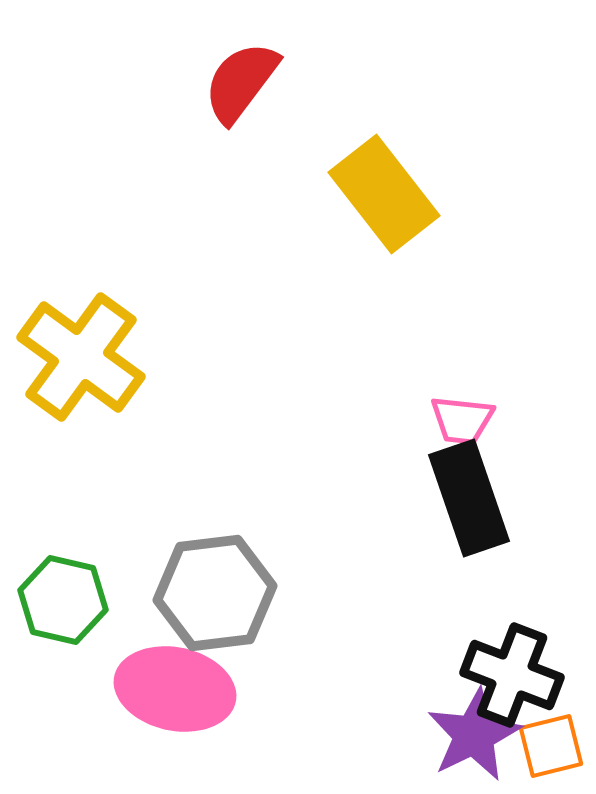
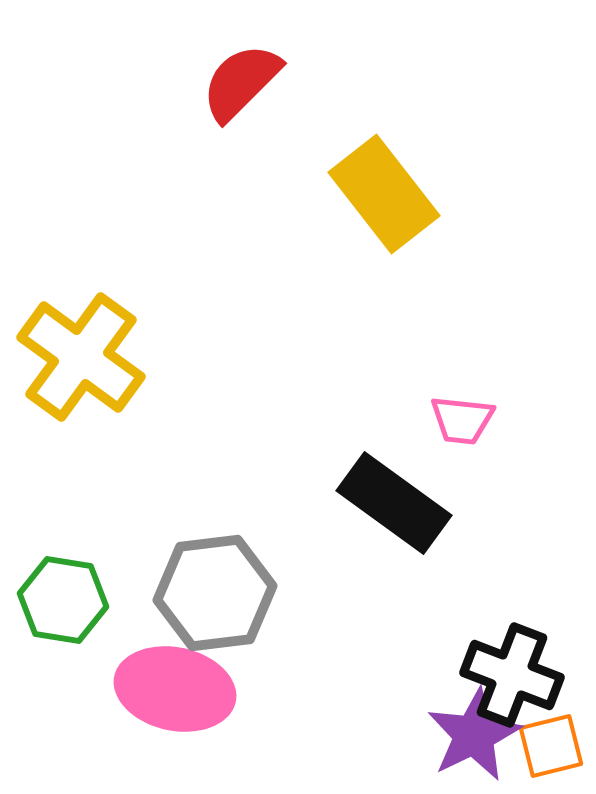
red semicircle: rotated 8 degrees clockwise
black rectangle: moved 75 px left, 5 px down; rotated 35 degrees counterclockwise
green hexagon: rotated 4 degrees counterclockwise
